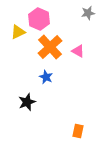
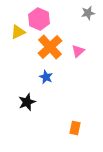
pink triangle: rotated 48 degrees clockwise
orange rectangle: moved 3 px left, 3 px up
